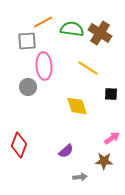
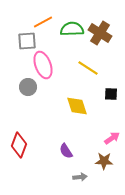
green semicircle: rotated 10 degrees counterclockwise
pink ellipse: moved 1 px left, 1 px up; rotated 16 degrees counterclockwise
purple semicircle: rotated 98 degrees clockwise
